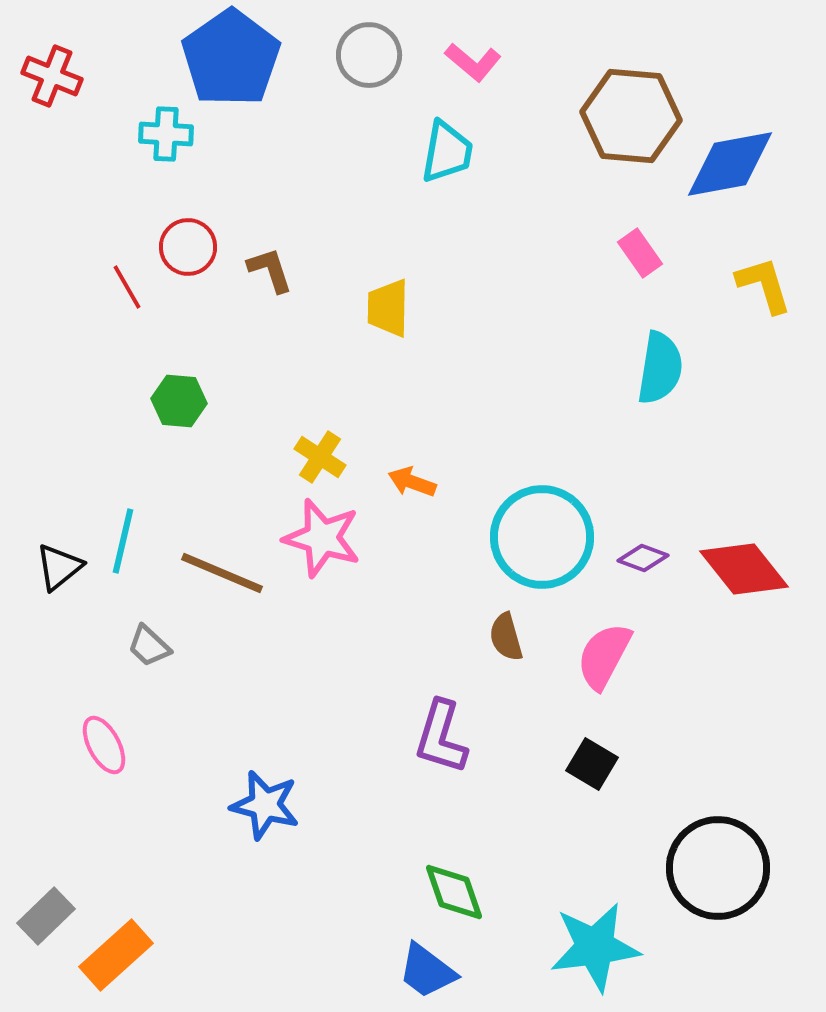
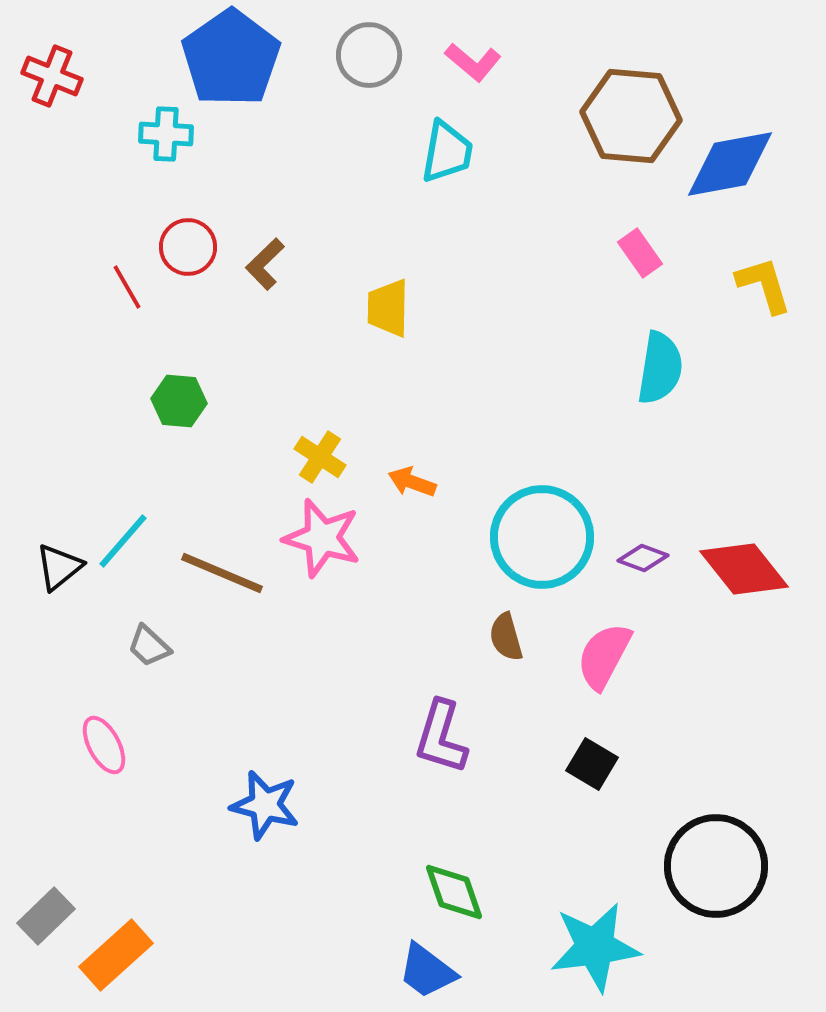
brown L-shape: moved 5 px left, 6 px up; rotated 116 degrees counterclockwise
cyan line: rotated 28 degrees clockwise
black circle: moved 2 px left, 2 px up
